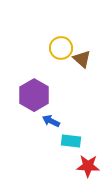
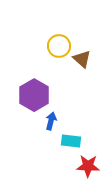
yellow circle: moved 2 px left, 2 px up
blue arrow: rotated 78 degrees clockwise
